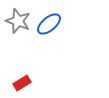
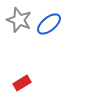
gray star: moved 1 px right, 1 px up
